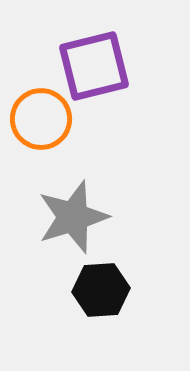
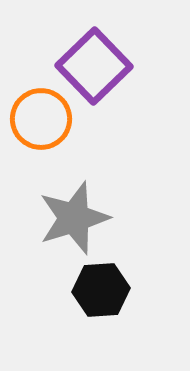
purple square: rotated 30 degrees counterclockwise
gray star: moved 1 px right, 1 px down
